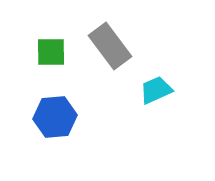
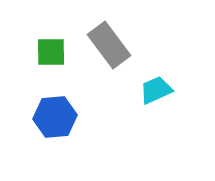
gray rectangle: moved 1 px left, 1 px up
